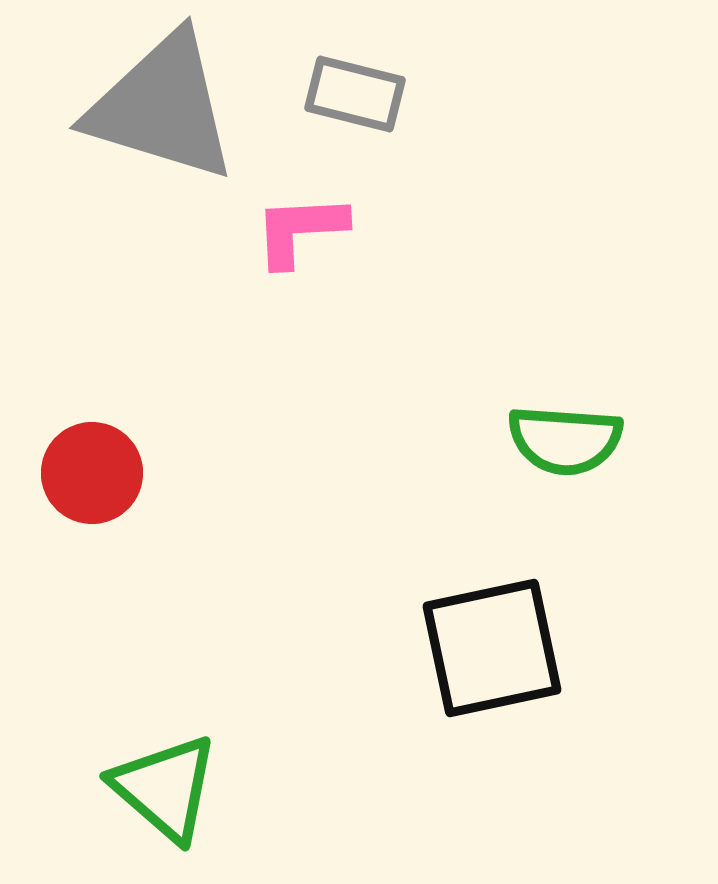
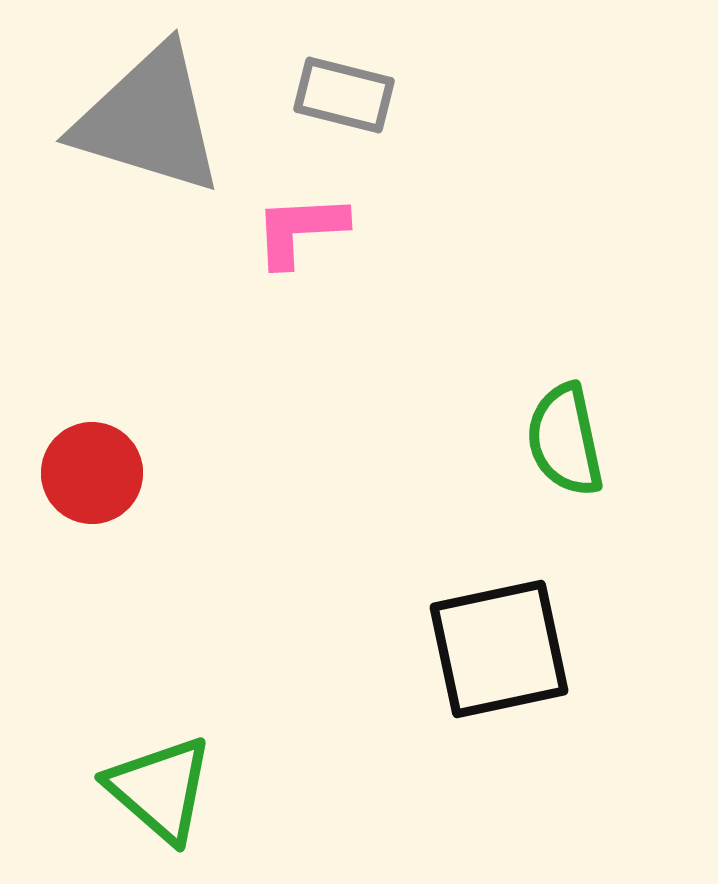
gray rectangle: moved 11 px left, 1 px down
gray triangle: moved 13 px left, 13 px down
green semicircle: rotated 74 degrees clockwise
black square: moved 7 px right, 1 px down
green triangle: moved 5 px left, 1 px down
